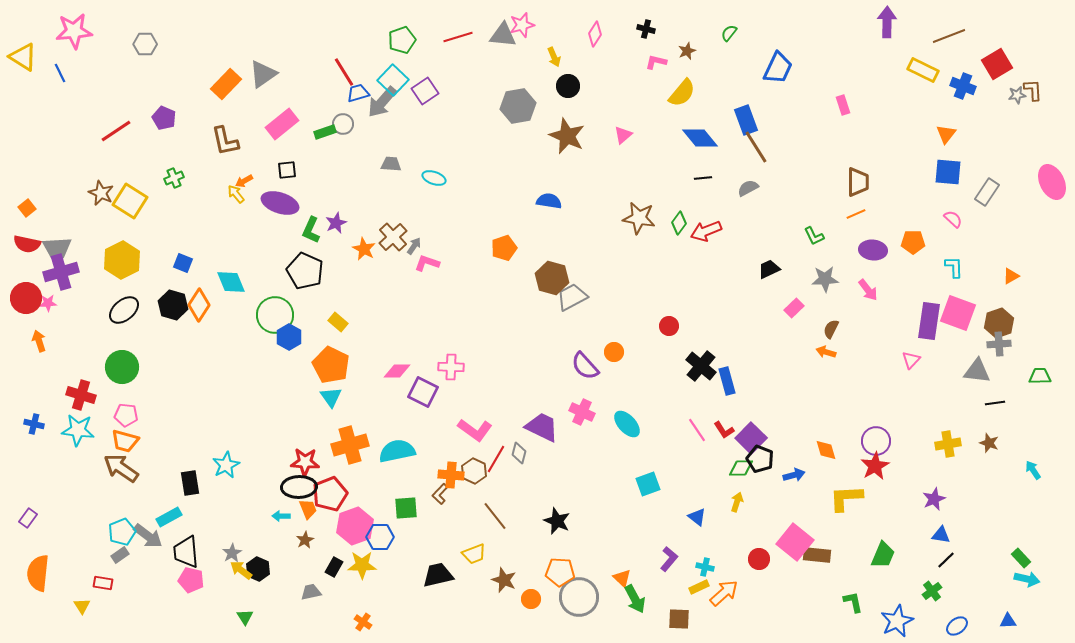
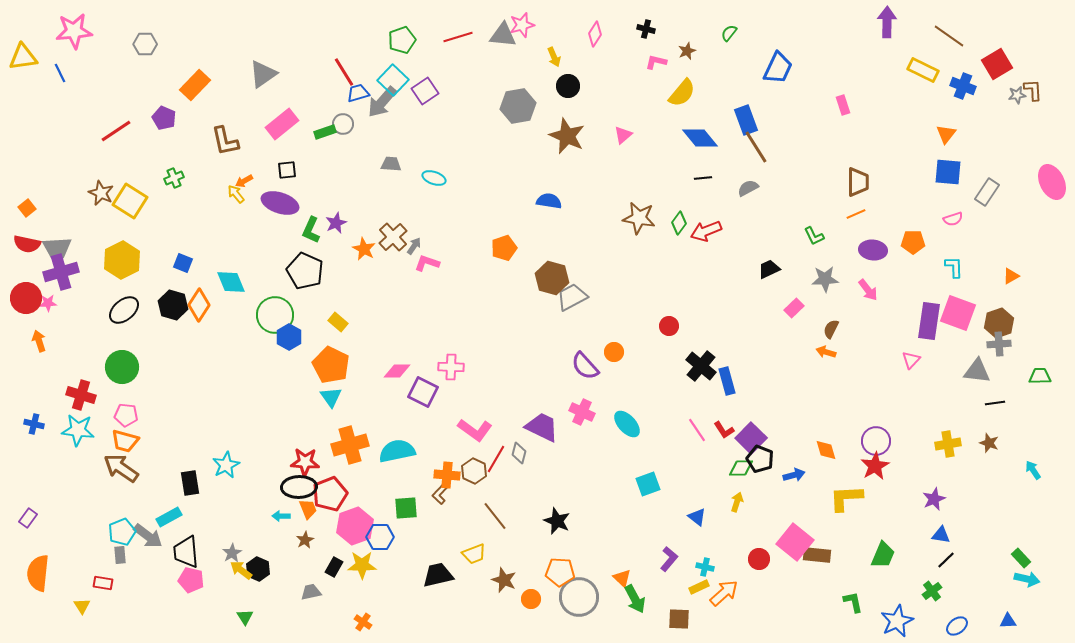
brown line at (949, 36): rotated 56 degrees clockwise
yellow triangle at (23, 57): rotated 40 degrees counterclockwise
orange rectangle at (226, 84): moved 31 px left, 1 px down
pink semicircle at (953, 219): rotated 120 degrees clockwise
orange cross at (451, 475): moved 4 px left
gray rectangle at (120, 555): rotated 60 degrees counterclockwise
